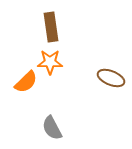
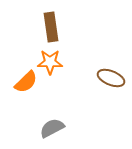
gray semicircle: rotated 90 degrees clockwise
